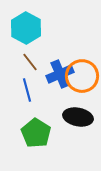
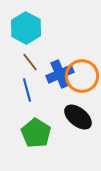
black ellipse: rotated 28 degrees clockwise
